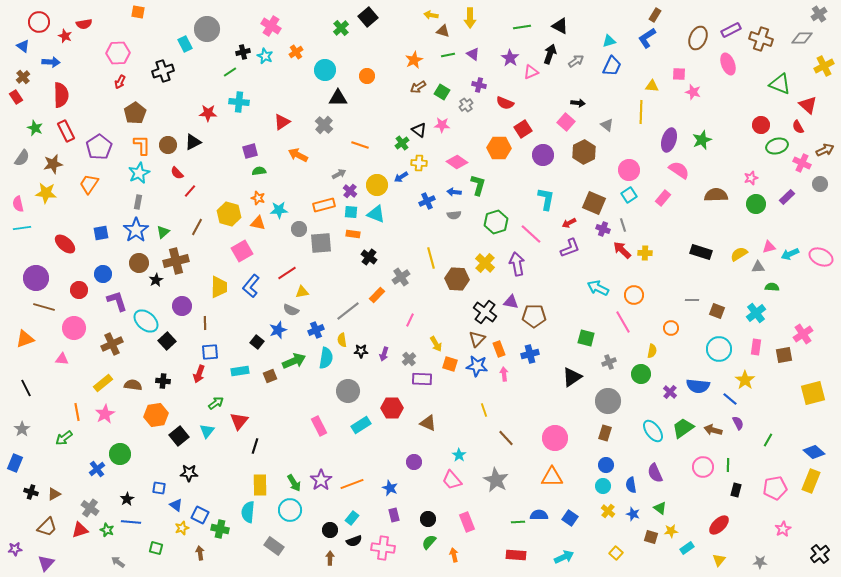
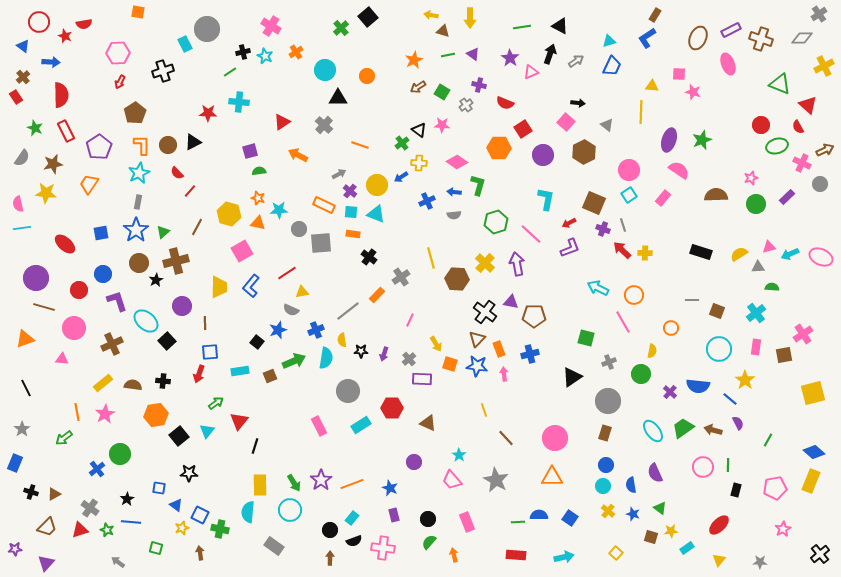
orange rectangle at (324, 205): rotated 40 degrees clockwise
cyan arrow at (564, 557): rotated 12 degrees clockwise
